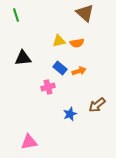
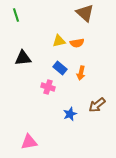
orange arrow: moved 2 px right, 2 px down; rotated 120 degrees clockwise
pink cross: rotated 32 degrees clockwise
